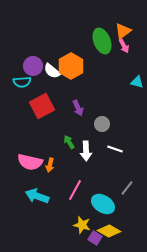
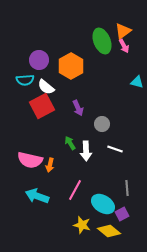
purple circle: moved 6 px right, 6 px up
white semicircle: moved 6 px left, 16 px down
cyan semicircle: moved 3 px right, 2 px up
green arrow: moved 1 px right, 1 px down
pink semicircle: moved 2 px up
gray line: rotated 42 degrees counterclockwise
yellow diamond: rotated 10 degrees clockwise
purple square: moved 27 px right, 24 px up; rotated 32 degrees clockwise
